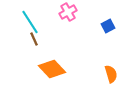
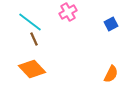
cyan line: rotated 20 degrees counterclockwise
blue square: moved 3 px right, 2 px up
orange diamond: moved 20 px left
orange semicircle: rotated 42 degrees clockwise
